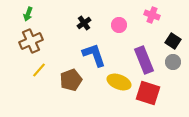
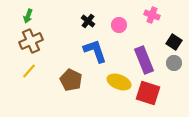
green arrow: moved 2 px down
black cross: moved 4 px right, 2 px up; rotated 16 degrees counterclockwise
black square: moved 1 px right, 1 px down
blue L-shape: moved 1 px right, 4 px up
gray circle: moved 1 px right, 1 px down
yellow line: moved 10 px left, 1 px down
brown pentagon: rotated 25 degrees counterclockwise
